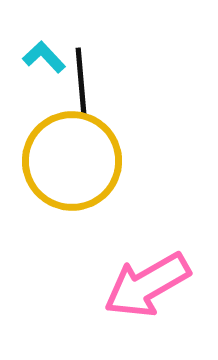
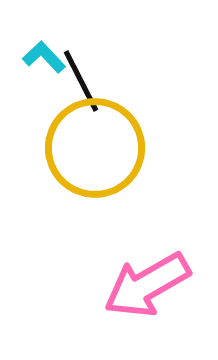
black line: rotated 22 degrees counterclockwise
yellow circle: moved 23 px right, 13 px up
